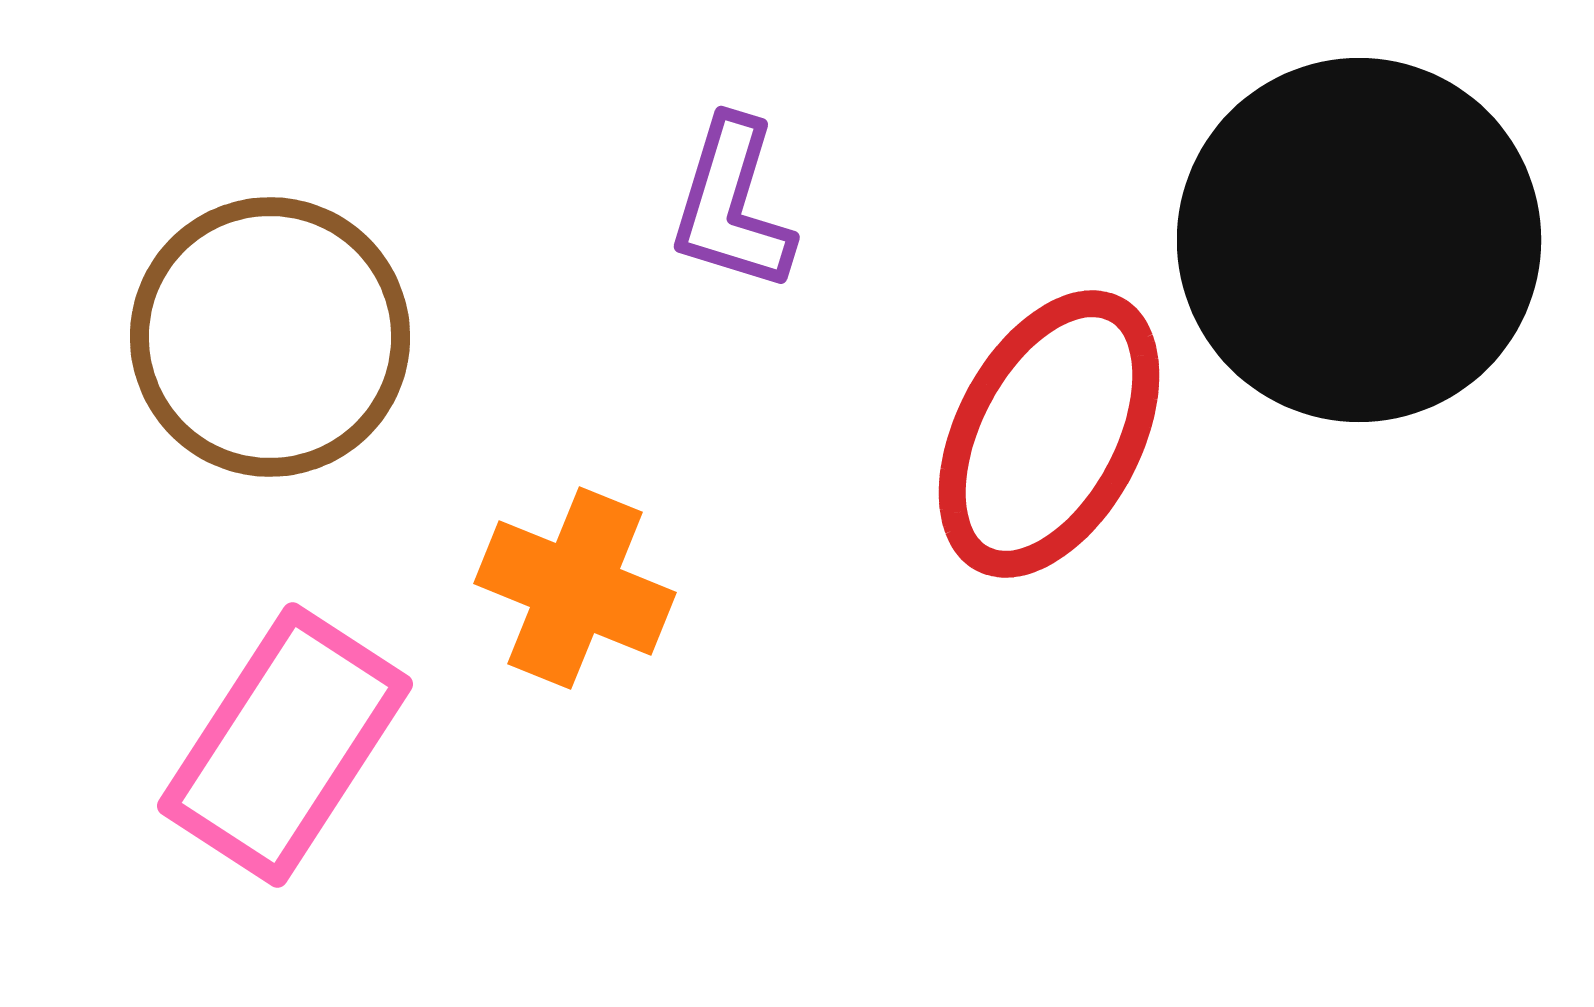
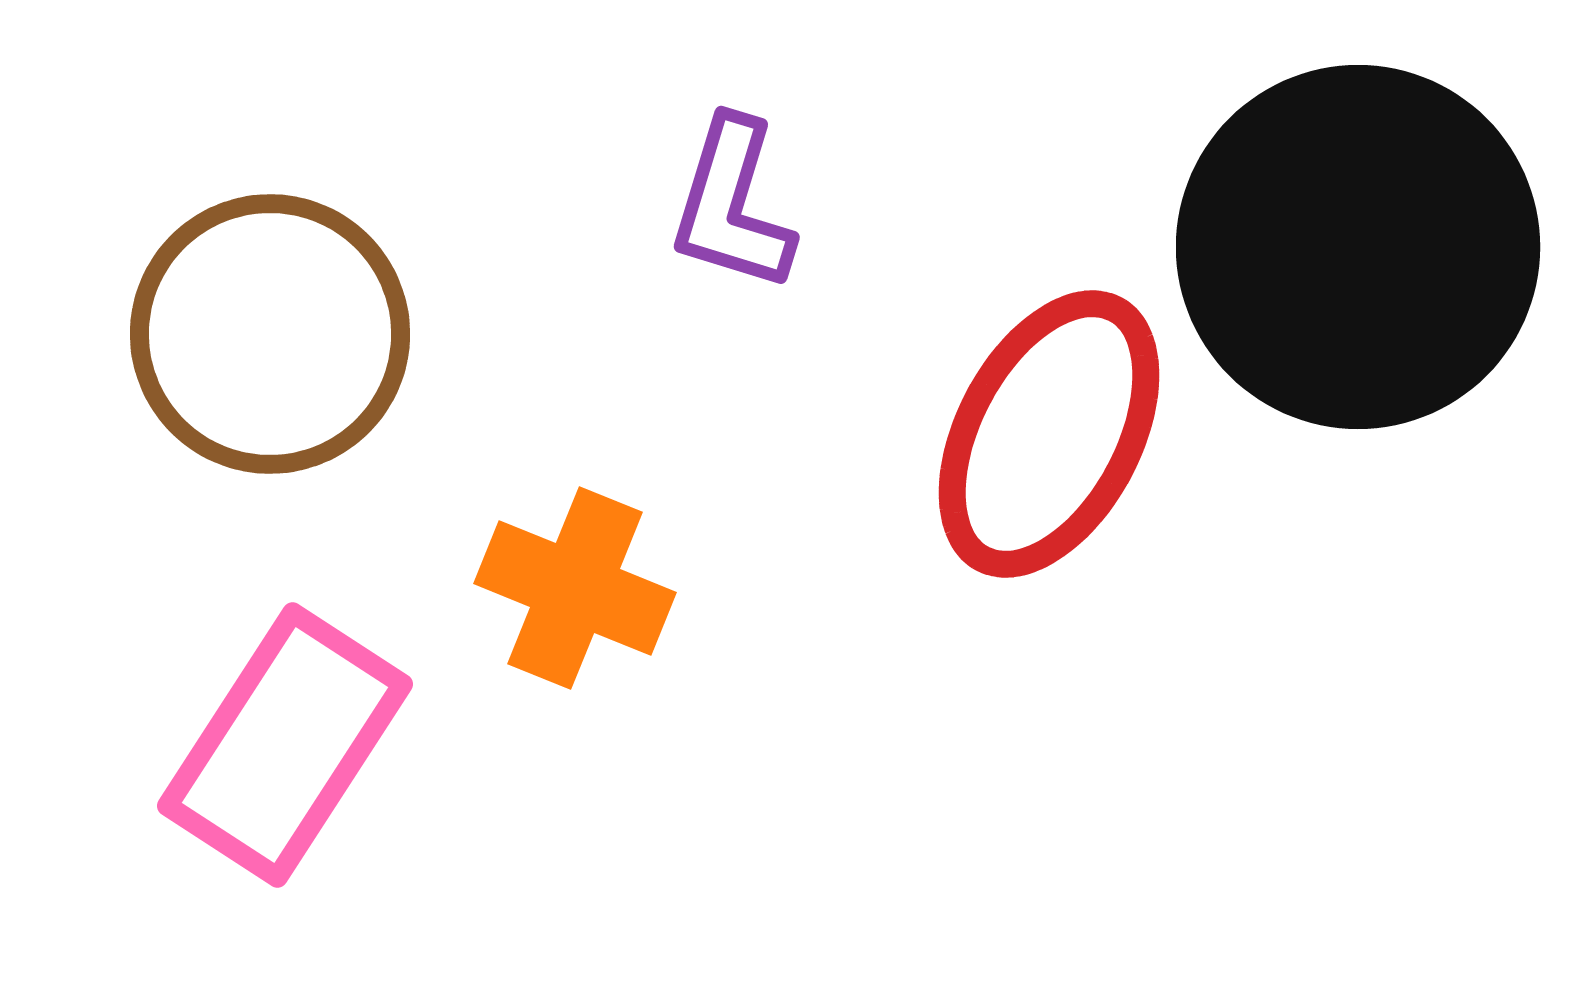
black circle: moved 1 px left, 7 px down
brown circle: moved 3 px up
